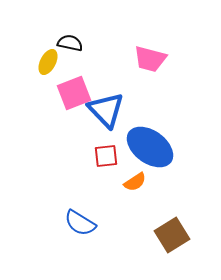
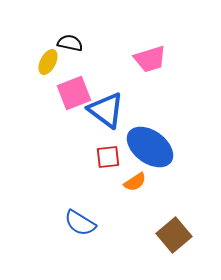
pink trapezoid: rotated 32 degrees counterclockwise
blue triangle: rotated 9 degrees counterclockwise
red square: moved 2 px right, 1 px down
brown square: moved 2 px right; rotated 8 degrees counterclockwise
